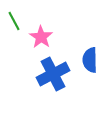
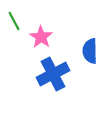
blue semicircle: moved 9 px up
